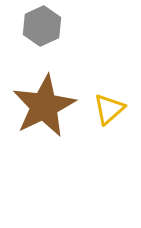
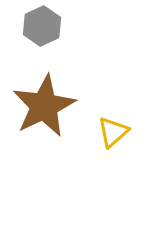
yellow triangle: moved 4 px right, 23 px down
